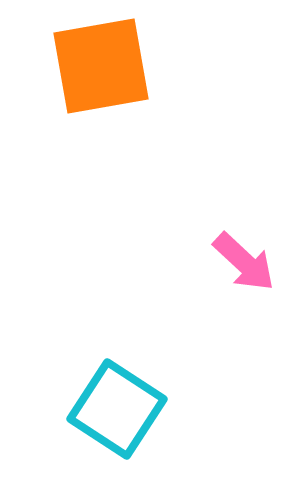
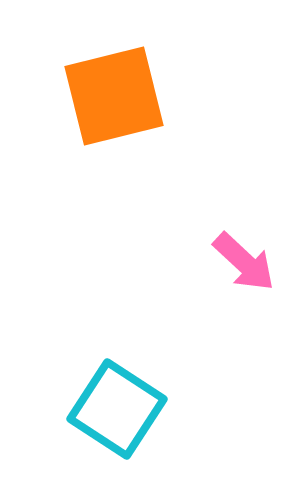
orange square: moved 13 px right, 30 px down; rotated 4 degrees counterclockwise
